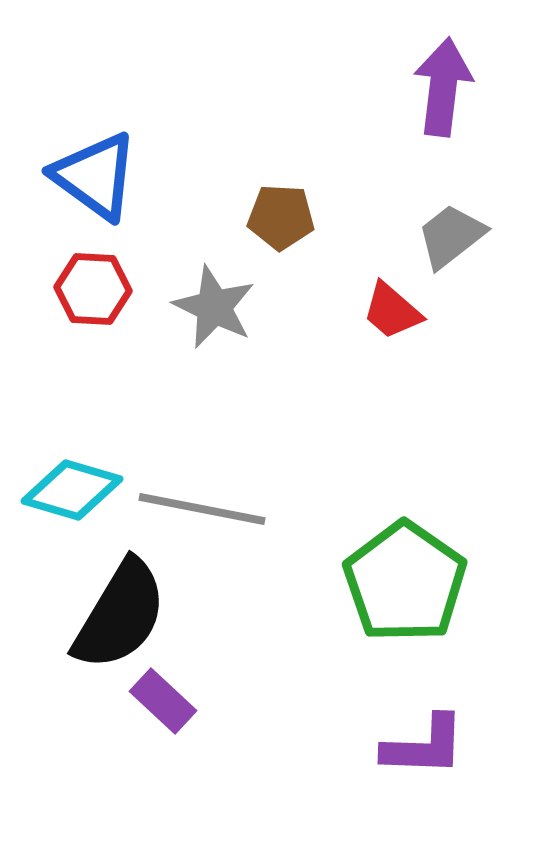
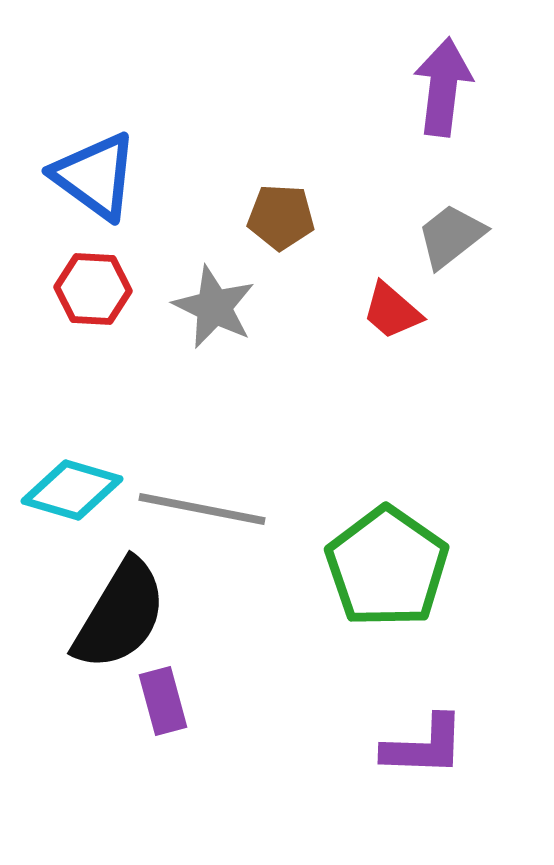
green pentagon: moved 18 px left, 15 px up
purple rectangle: rotated 32 degrees clockwise
